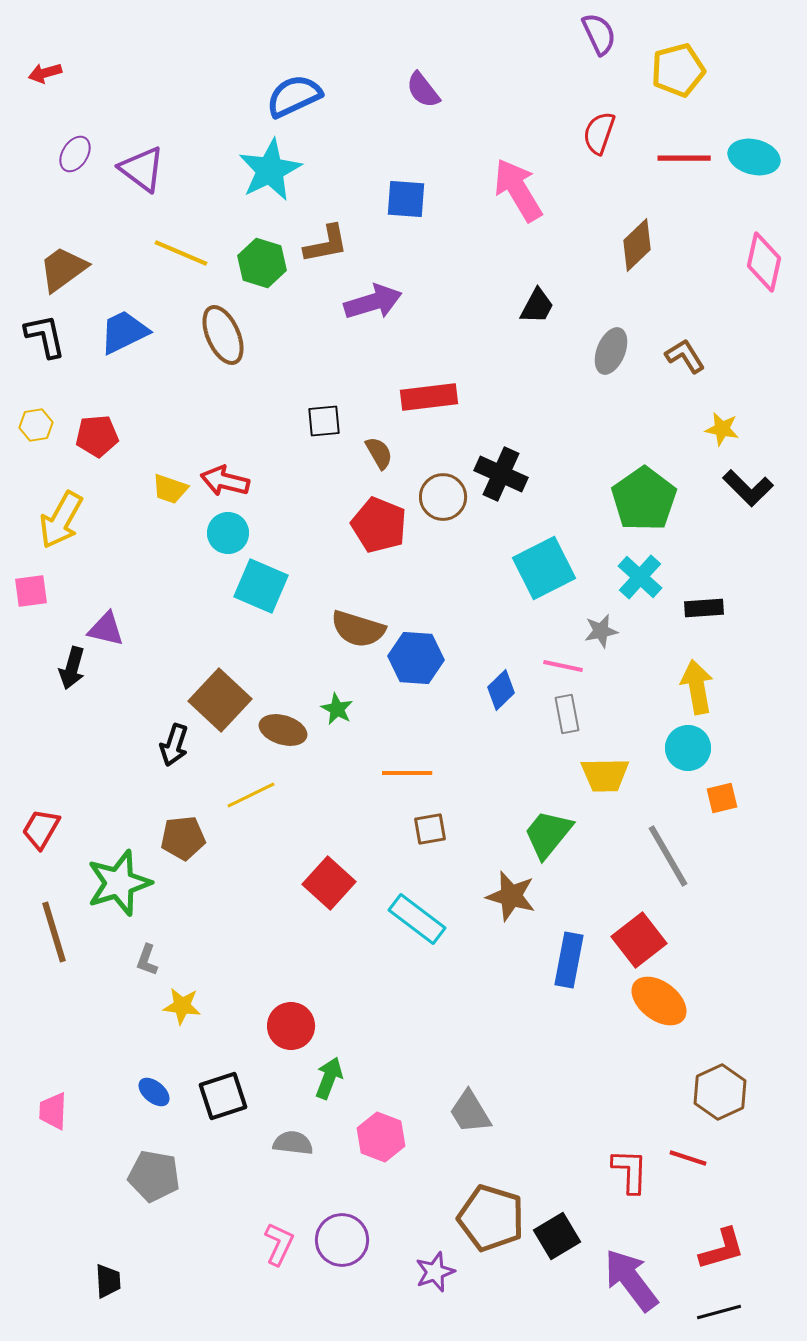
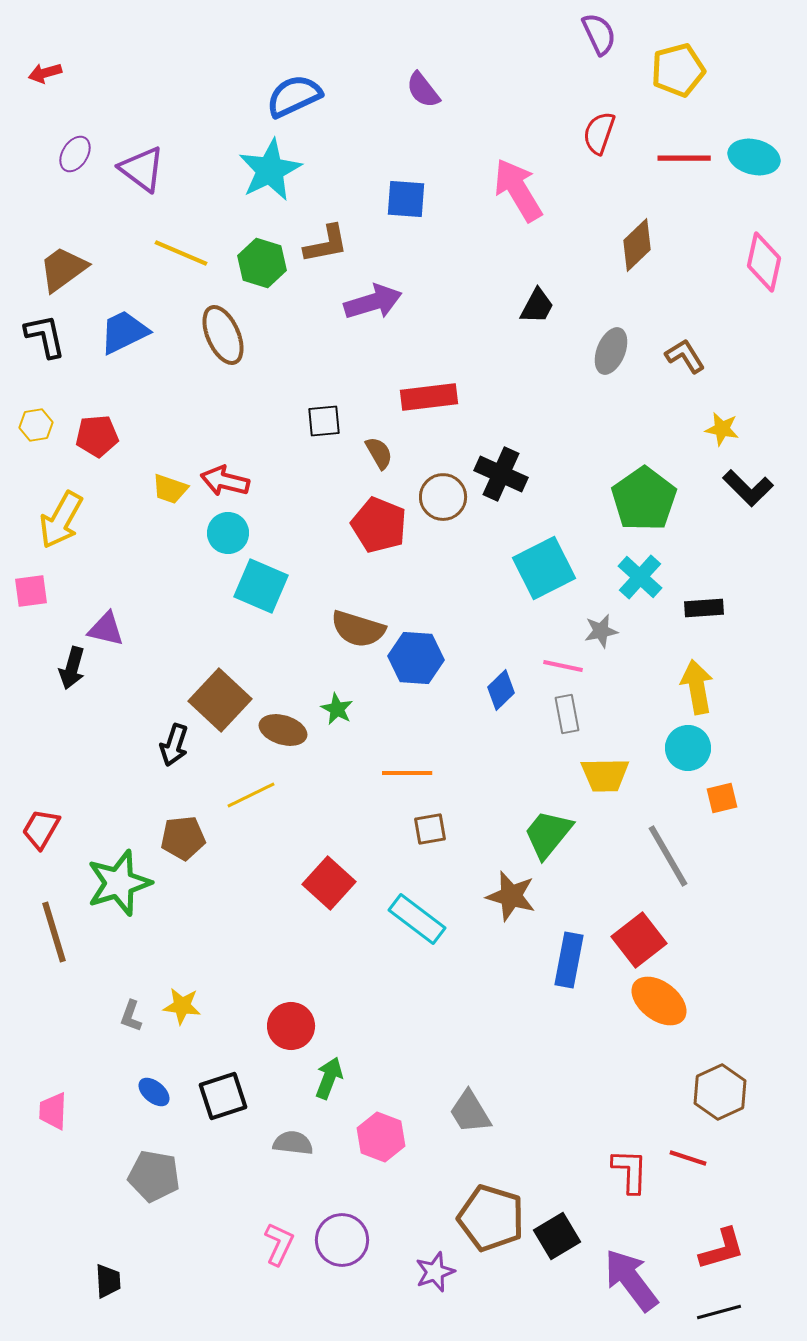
gray L-shape at (147, 960): moved 16 px left, 56 px down
